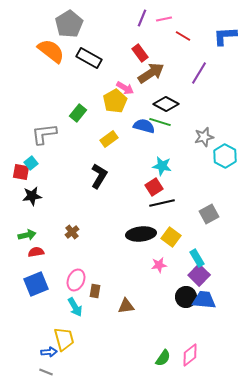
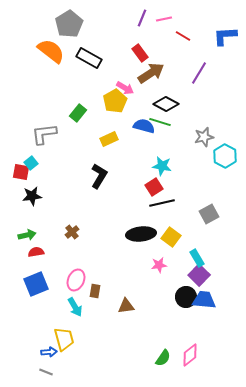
yellow rectangle at (109, 139): rotated 12 degrees clockwise
